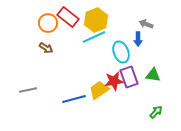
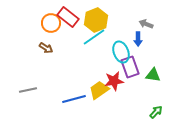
orange circle: moved 3 px right
cyan line: rotated 10 degrees counterclockwise
purple rectangle: moved 1 px right, 10 px up
